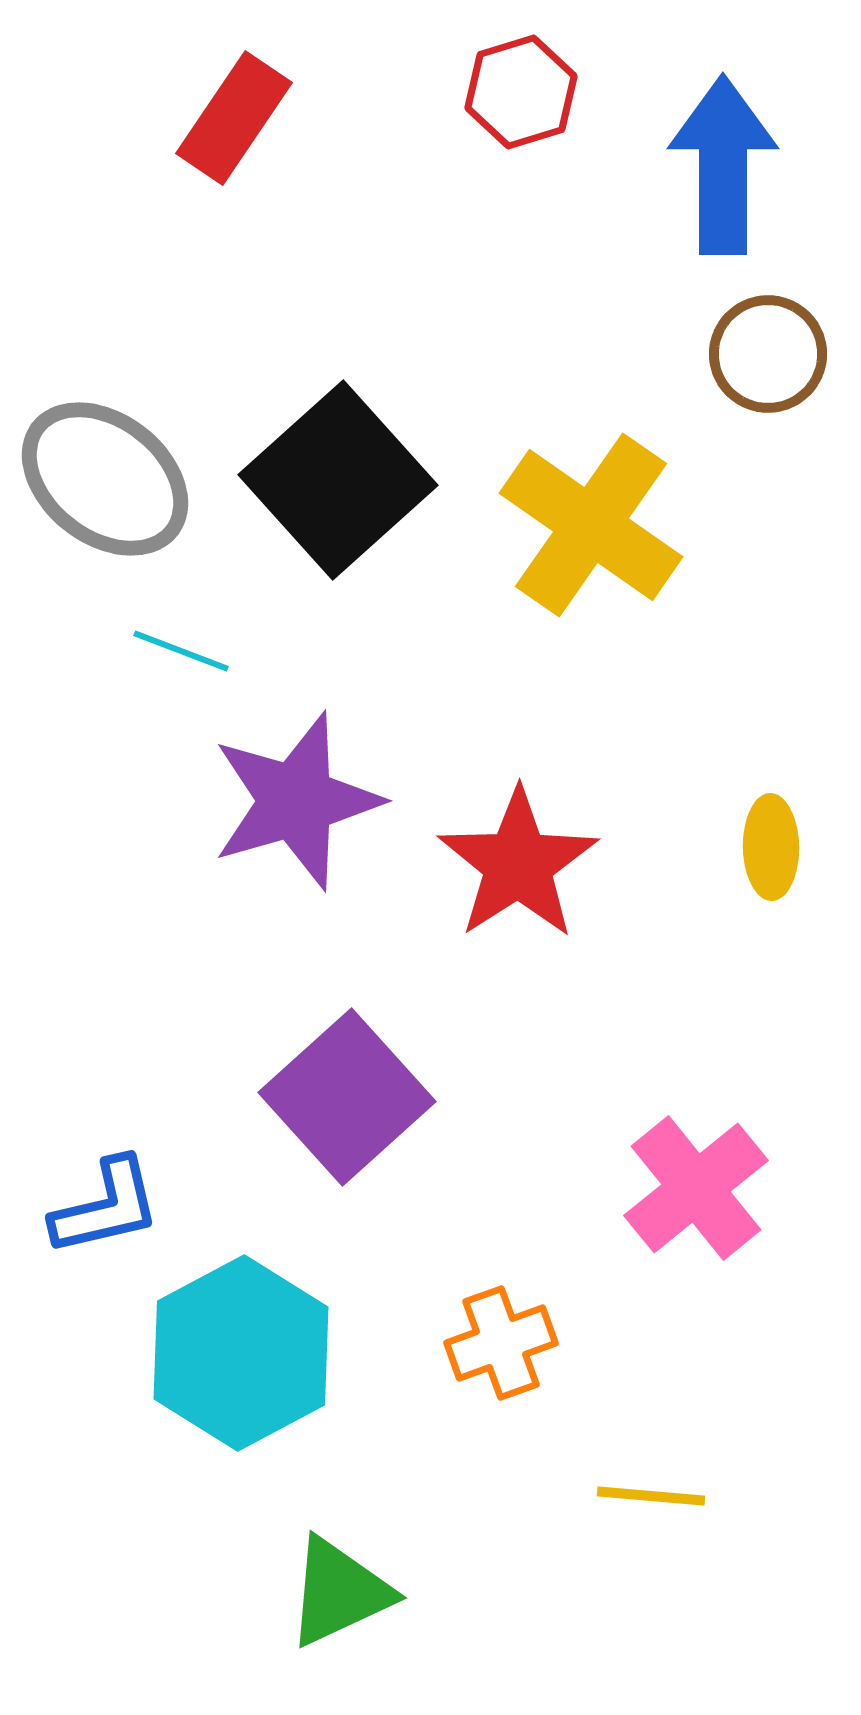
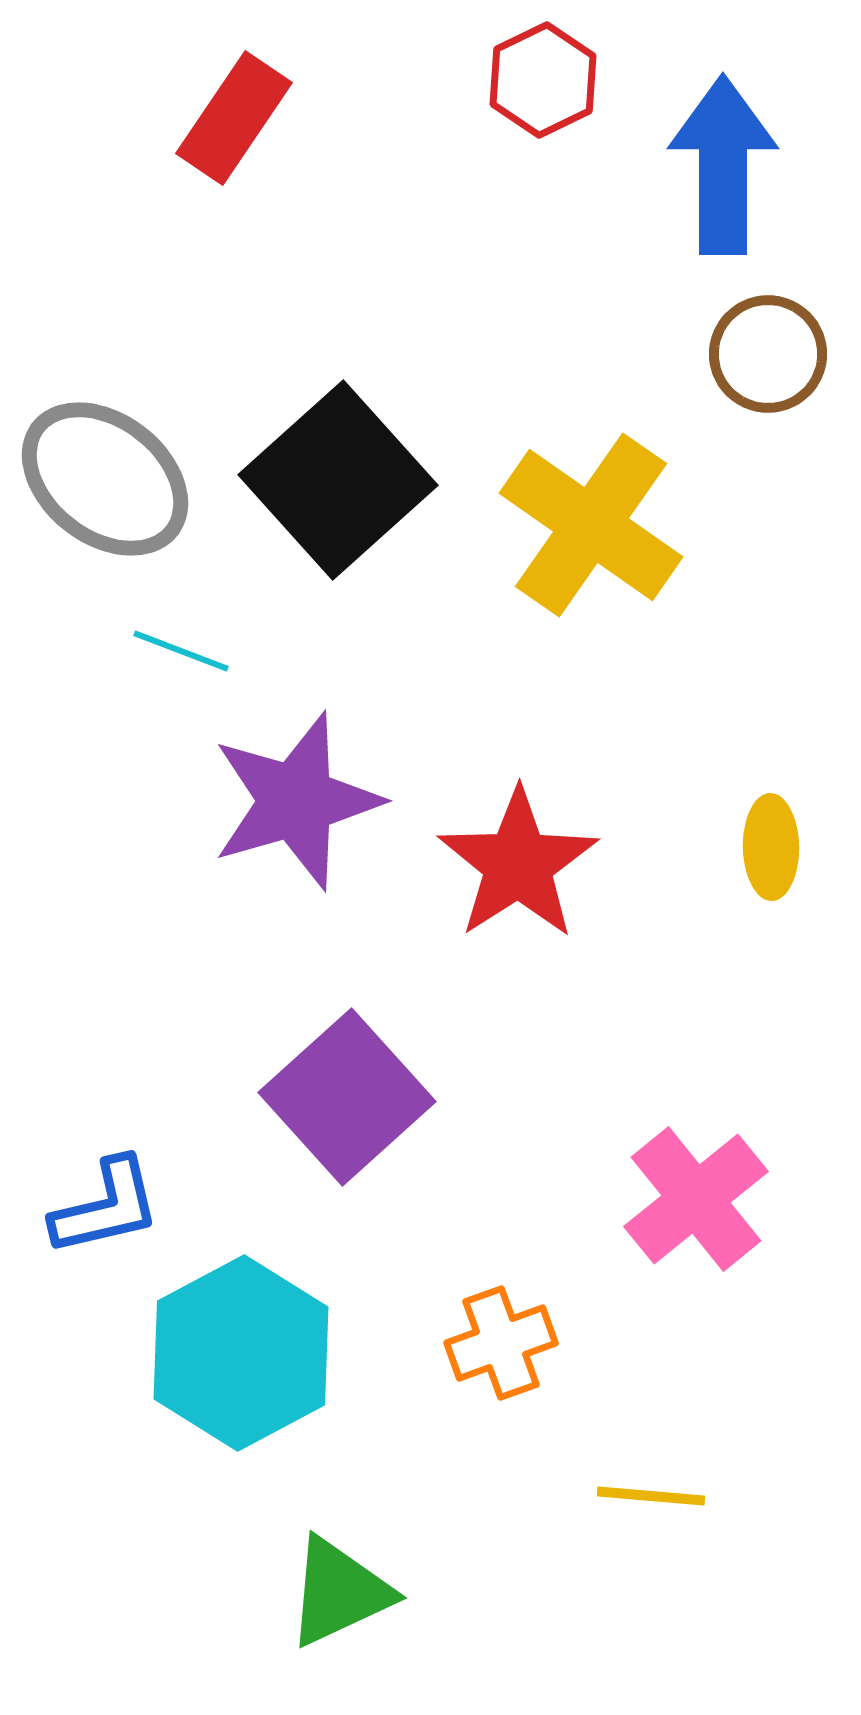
red hexagon: moved 22 px right, 12 px up; rotated 9 degrees counterclockwise
pink cross: moved 11 px down
